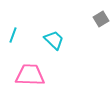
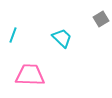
cyan trapezoid: moved 8 px right, 2 px up
